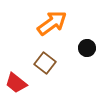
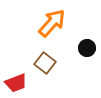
orange arrow: rotated 12 degrees counterclockwise
red trapezoid: rotated 60 degrees counterclockwise
